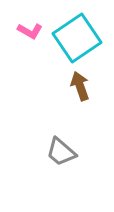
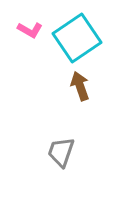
pink L-shape: moved 1 px up
gray trapezoid: rotated 68 degrees clockwise
